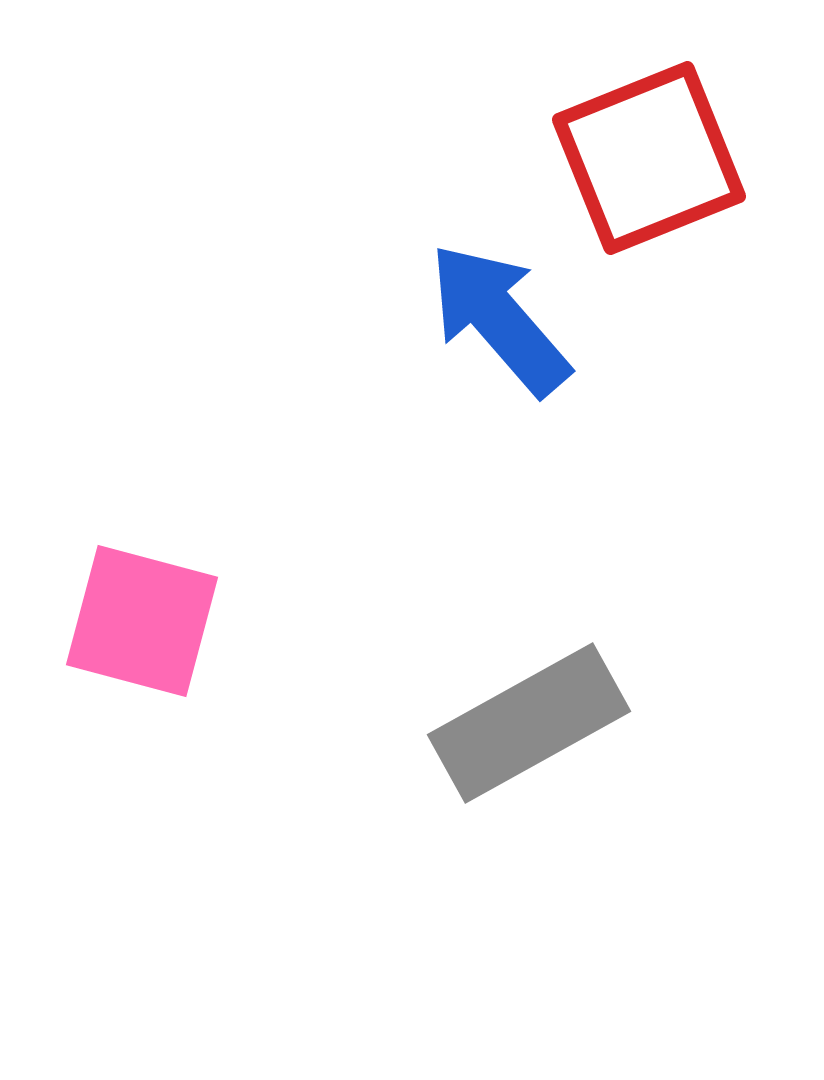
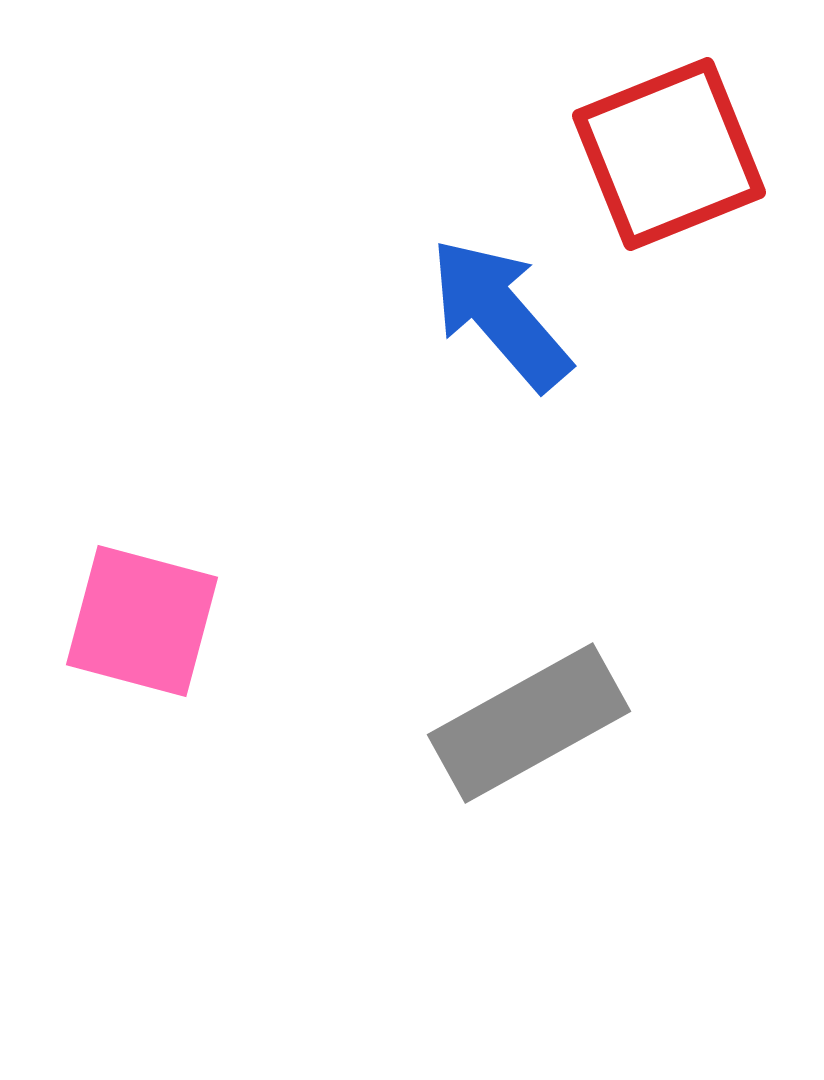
red square: moved 20 px right, 4 px up
blue arrow: moved 1 px right, 5 px up
